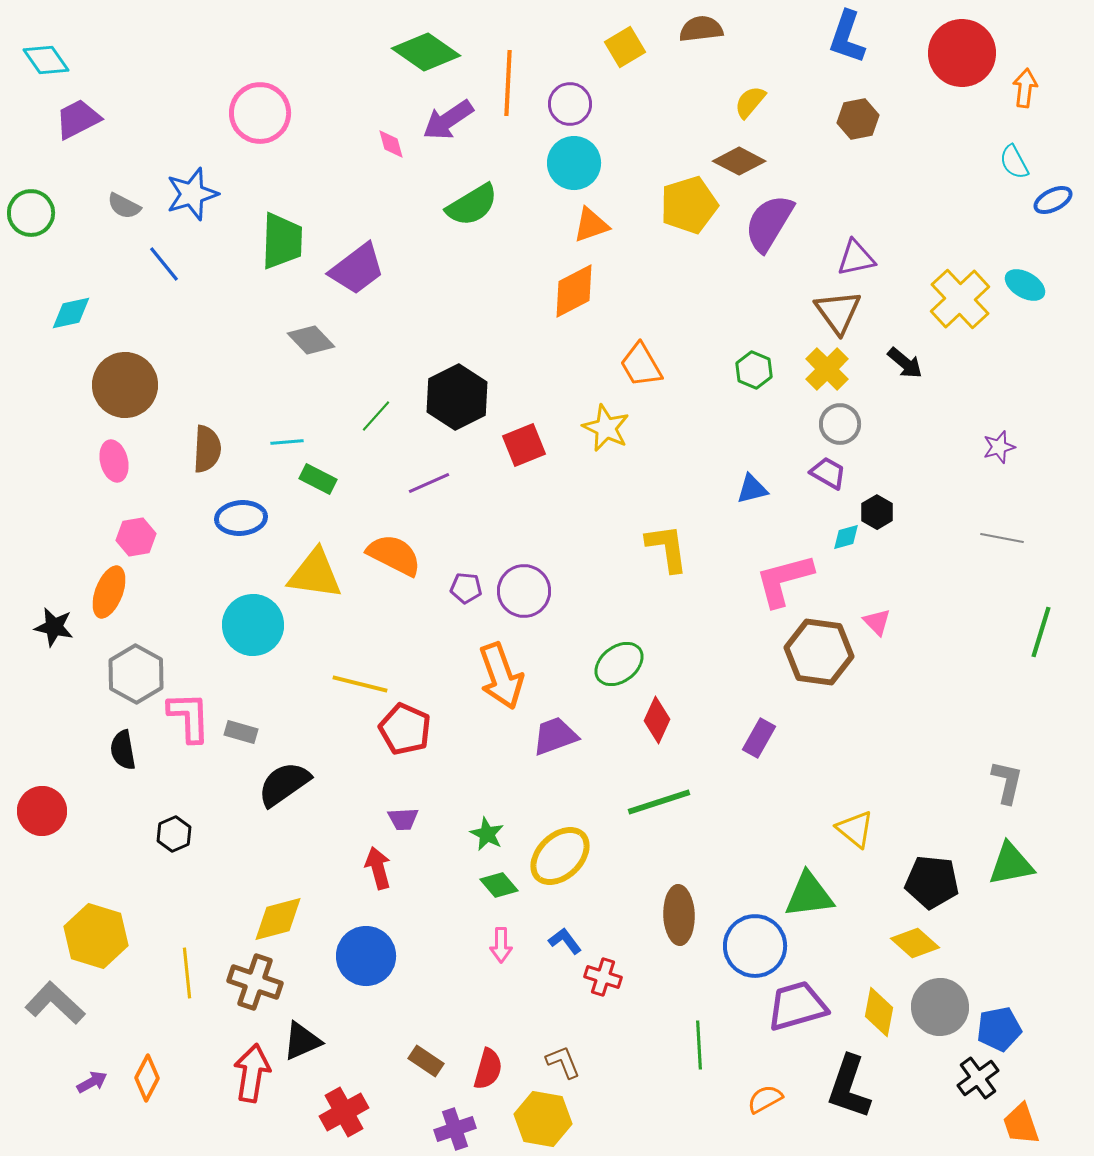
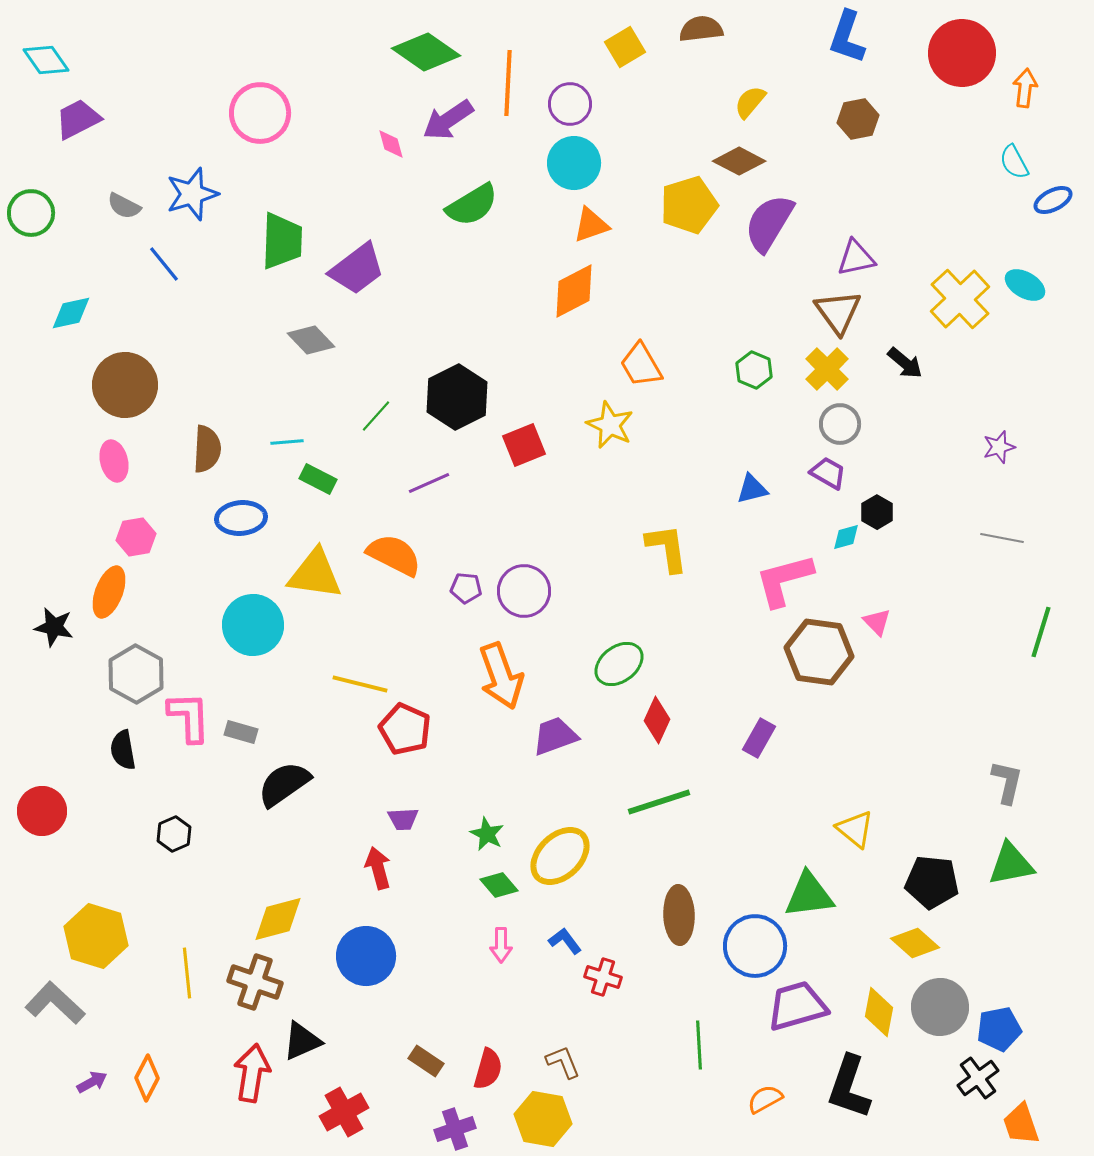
yellow star at (606, 428): moved 4 px right, 3 px up
